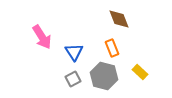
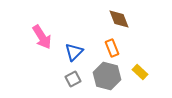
blue triangle: rotated 18 degrees clockwise
gray hexagon: moved 3 px right
